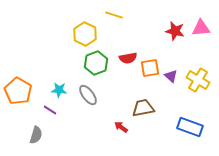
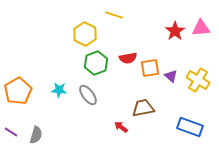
red star: rotated 24 degrees clockwise
orange pentagon: rotated 12 degrees clockwise
purple line: moved 39 px left, 22 px down
